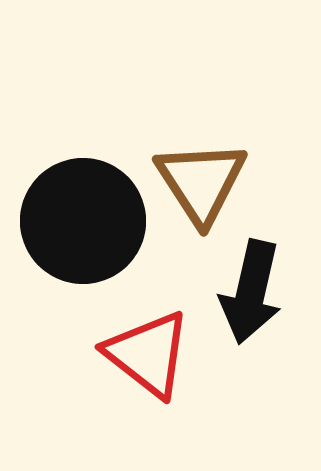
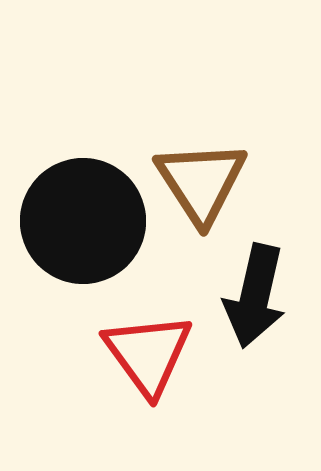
black arrow: moved 4 px right, 4 px down
red triangle: rotated 16 degrees clockwise
